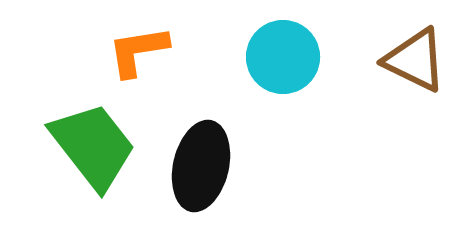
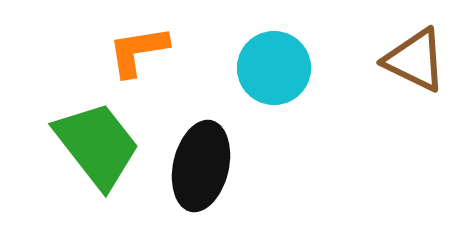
cyan circle: moved 9 px left, 11 px down
green trapezoid: moved 4 px right, 1 px up
